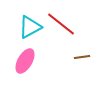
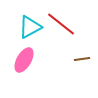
brown line: moved 2 px down
pink ellipse: moved 1 px left, 1 px up
